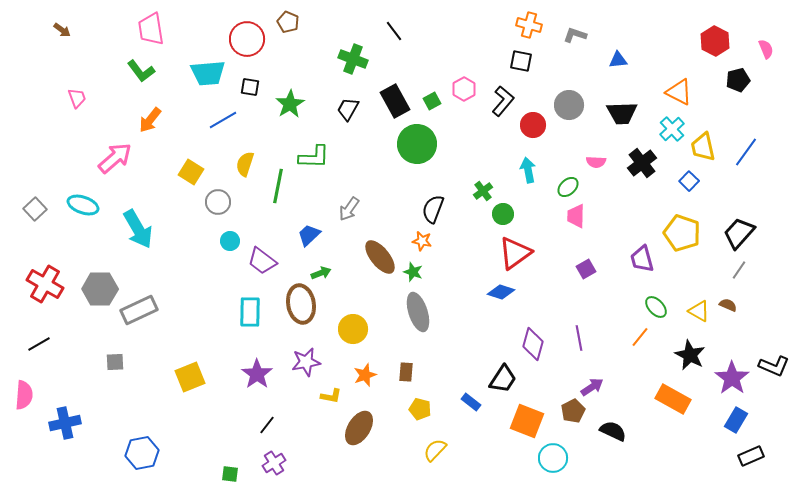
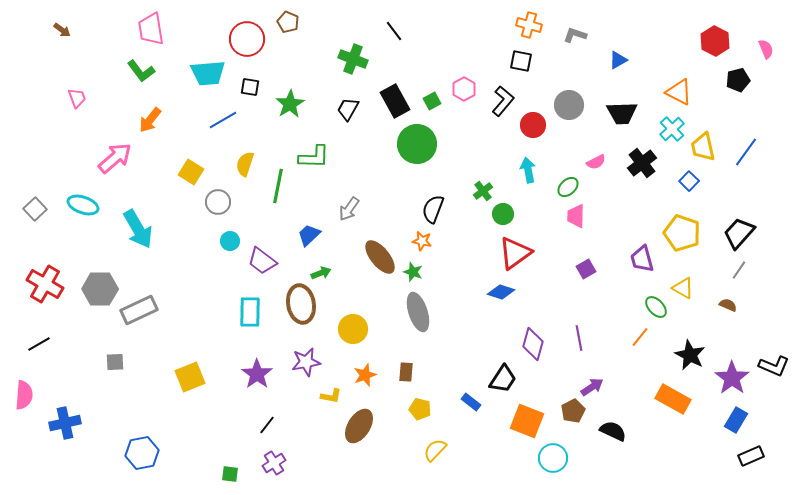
blue triangle at (618, 60): rotated 24 degrees counterclockwise
pink semicircle at (596, 162): rotated 30 degrees counterclockwise
yellow triangle at (699, 311): moved 16 px left, 23 px up
brown ellipse at (359, 428): moved 2 px up
